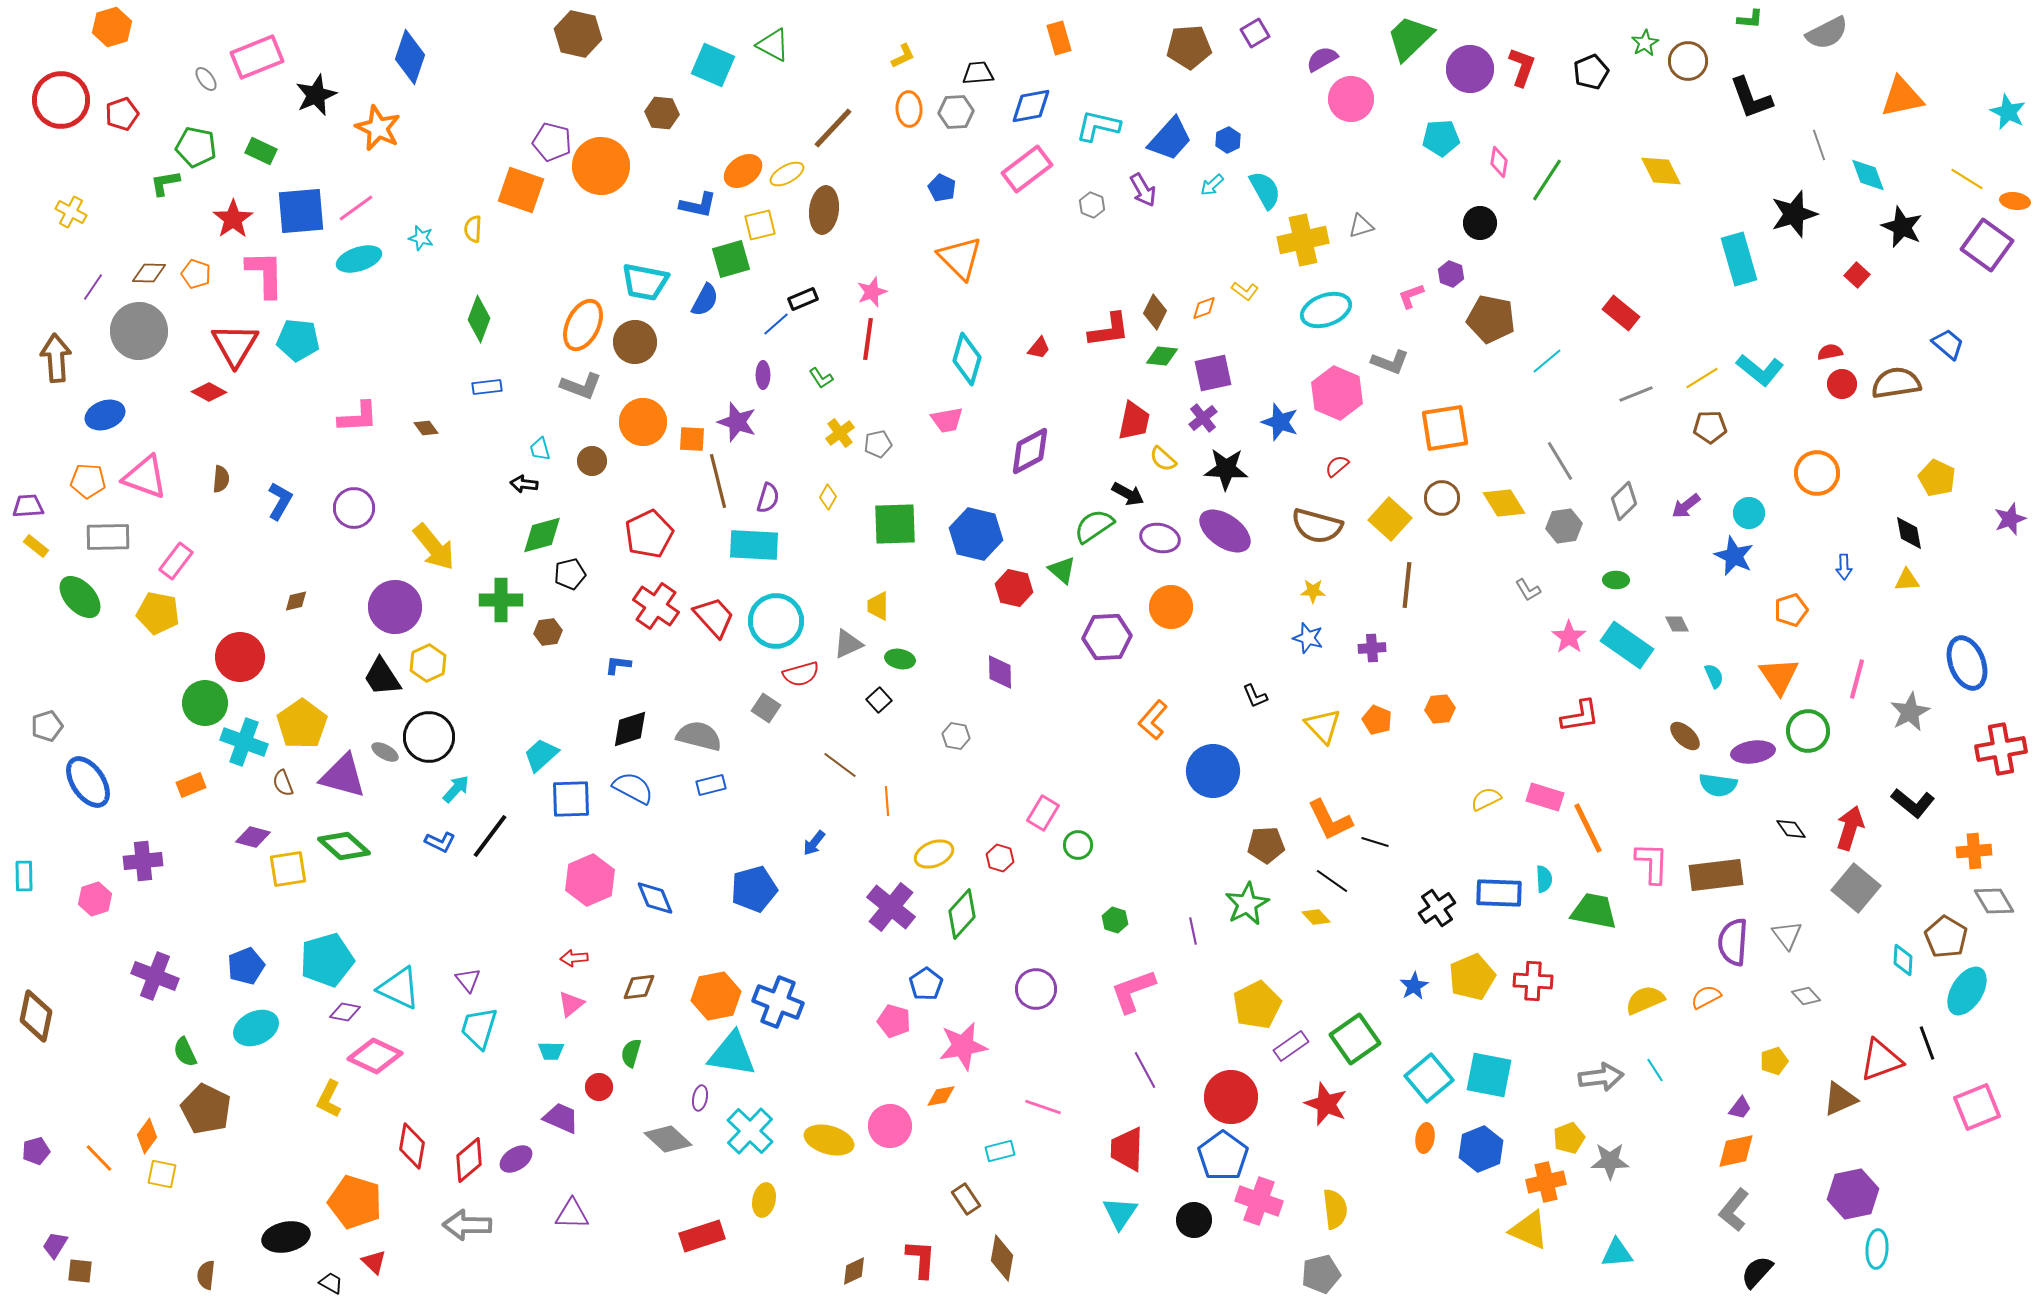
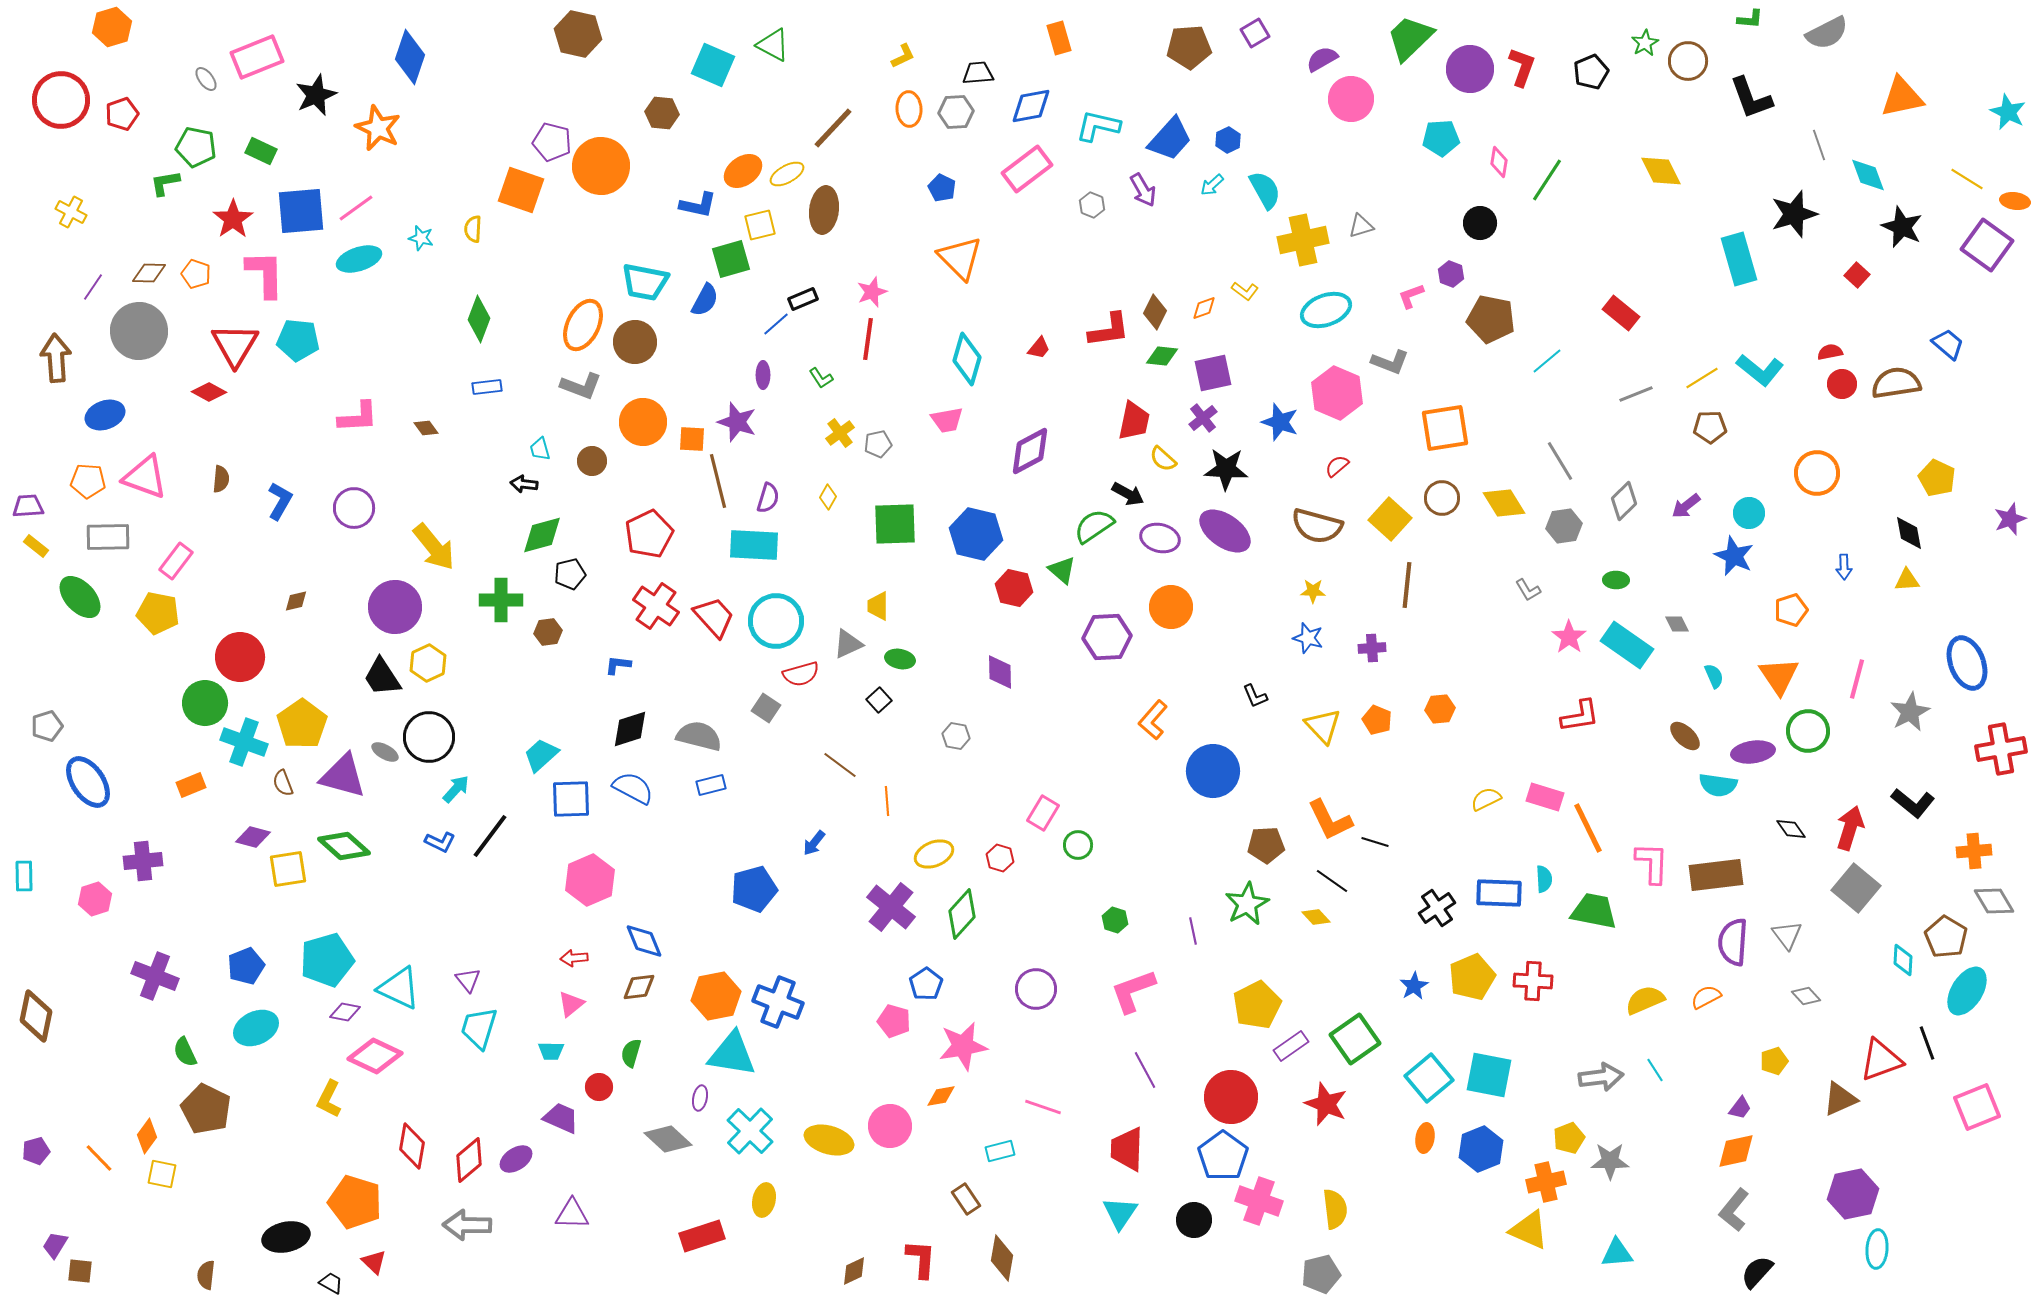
blue diamond at (655, 898): moved 11 px left, 43 px down
